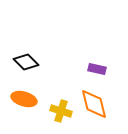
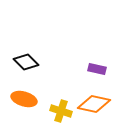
orange diamond: rotated 64 degrees counterclockwise
